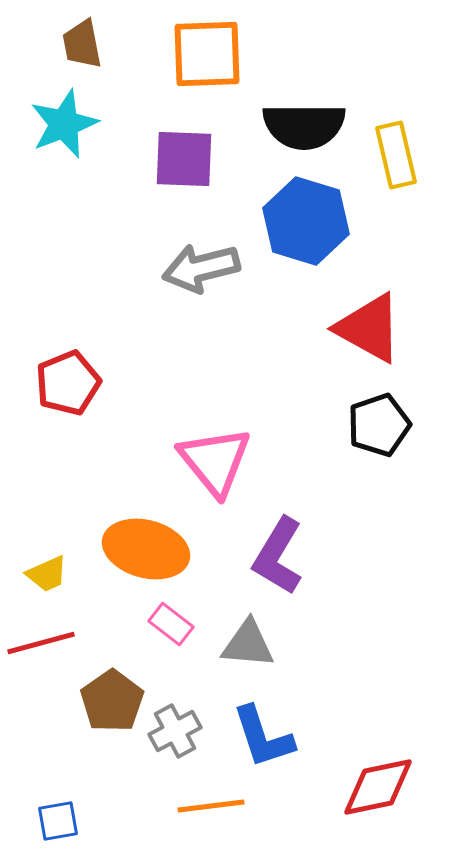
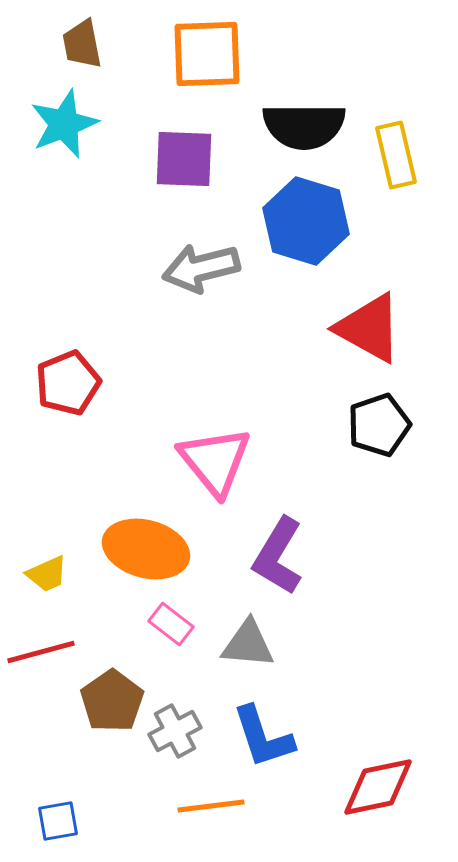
red line: moved 9 px down
